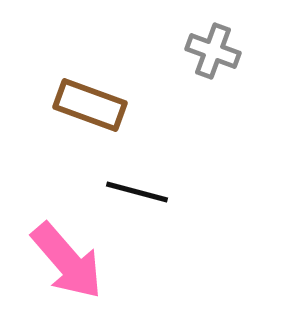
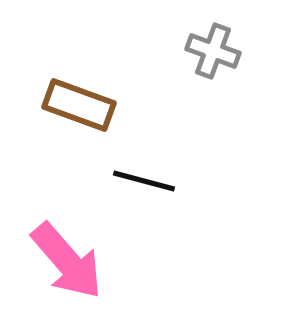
brown rectangle: moved 11 px left
black line: moved 7 px right, 11 px up
